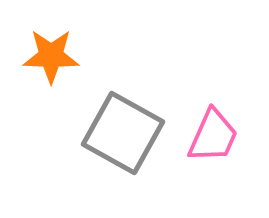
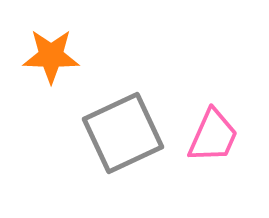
gray square: rotated 36 degrees clockwise
